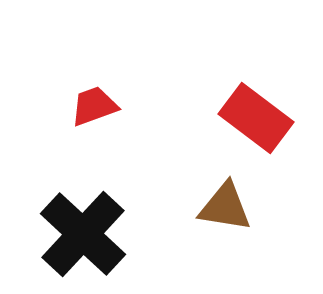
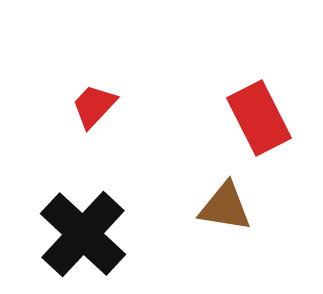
red trapezoid: rotated 27 degrees counterclockwise
red rectangle: moved 3 px right; rotated 26 degrees clockwise
